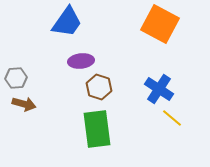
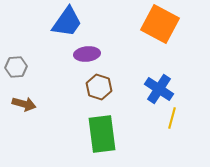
purple ellipse: moved 6 px right, 7 px up
gray hexagon: moved 11 px up
yellow line: rotated 65 degrees clockwise
green rectangle: moved 5 px right, 5 px down
